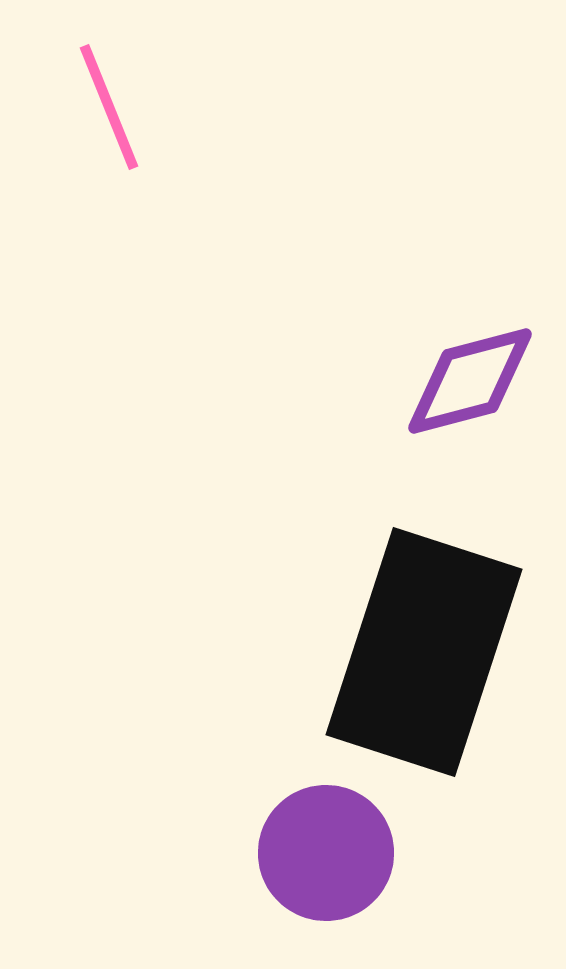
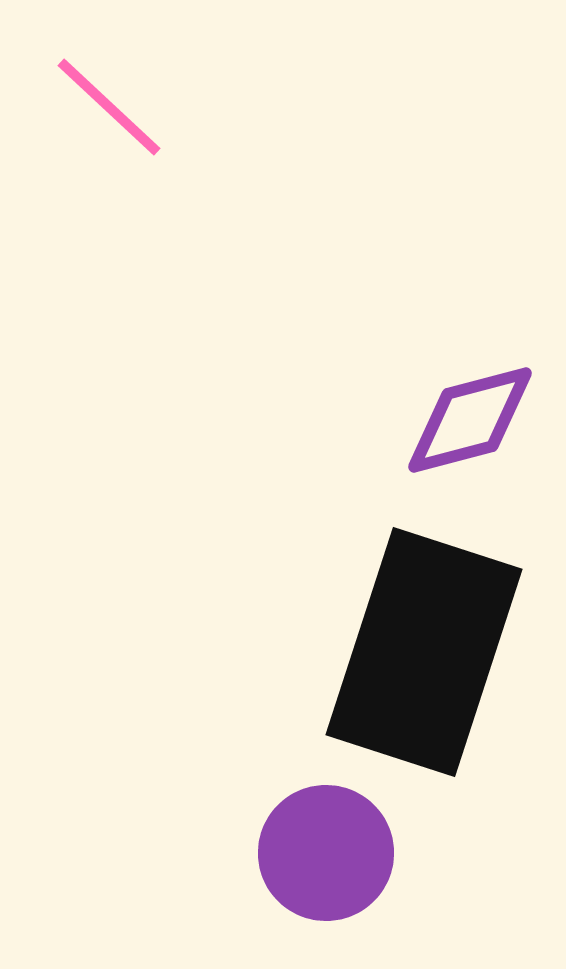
pink line: rotated 25 degrees counterclockwise
purple diamond: moved 39 px down
